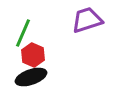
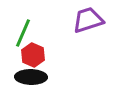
purple trapezoid: moved 1 px right
black ellipse: rotated 20 degrees clockwise
